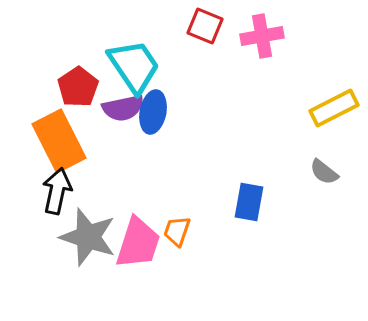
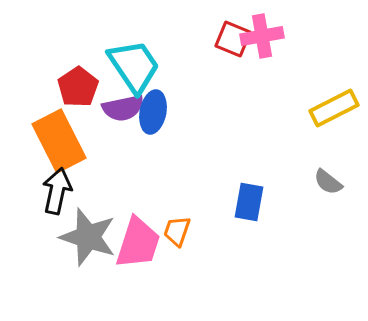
red square: moved 28 px right, 13 px down
gray semicircle: moved 4 px right, 10 px down
